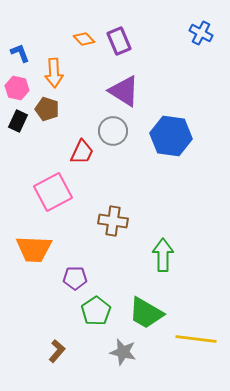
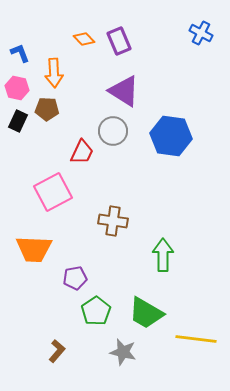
brown pentagon: rotated 15 degrees counterclockwise
purple pentagon: rotated 10 degrees counterclockwise
